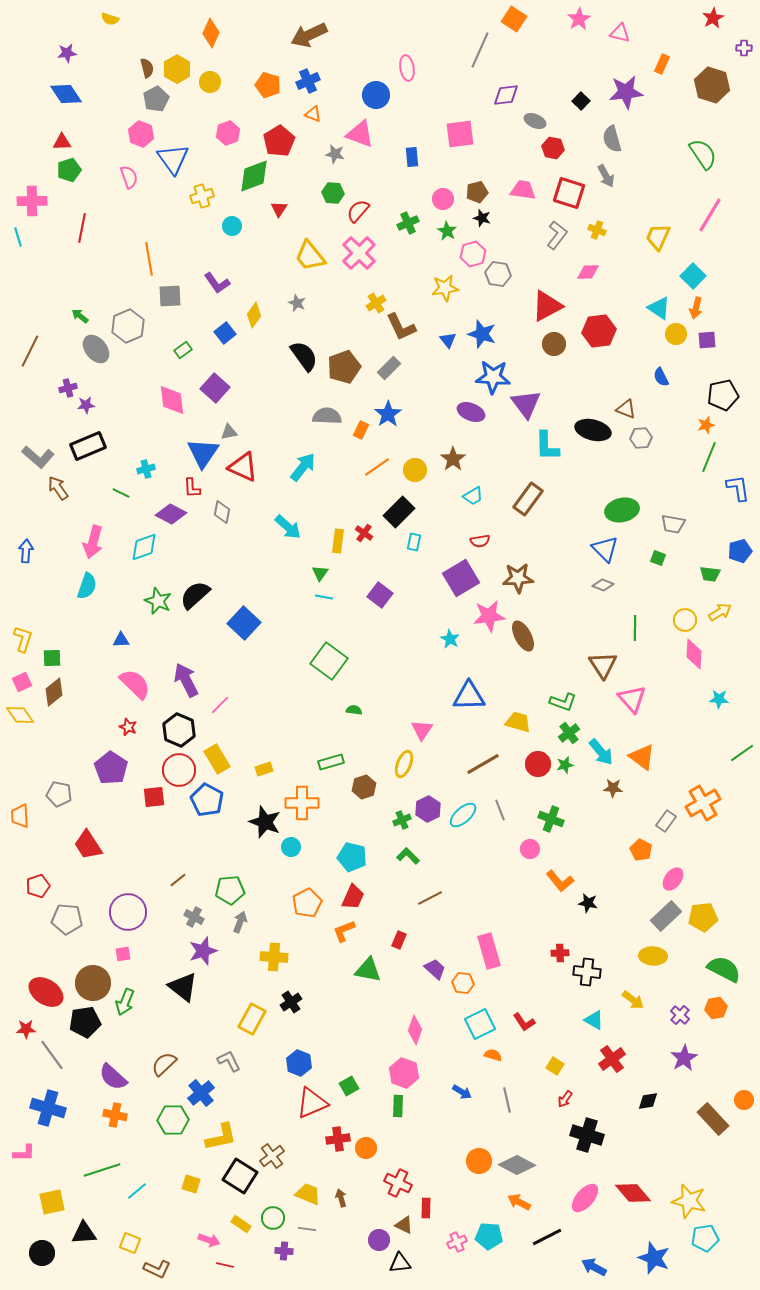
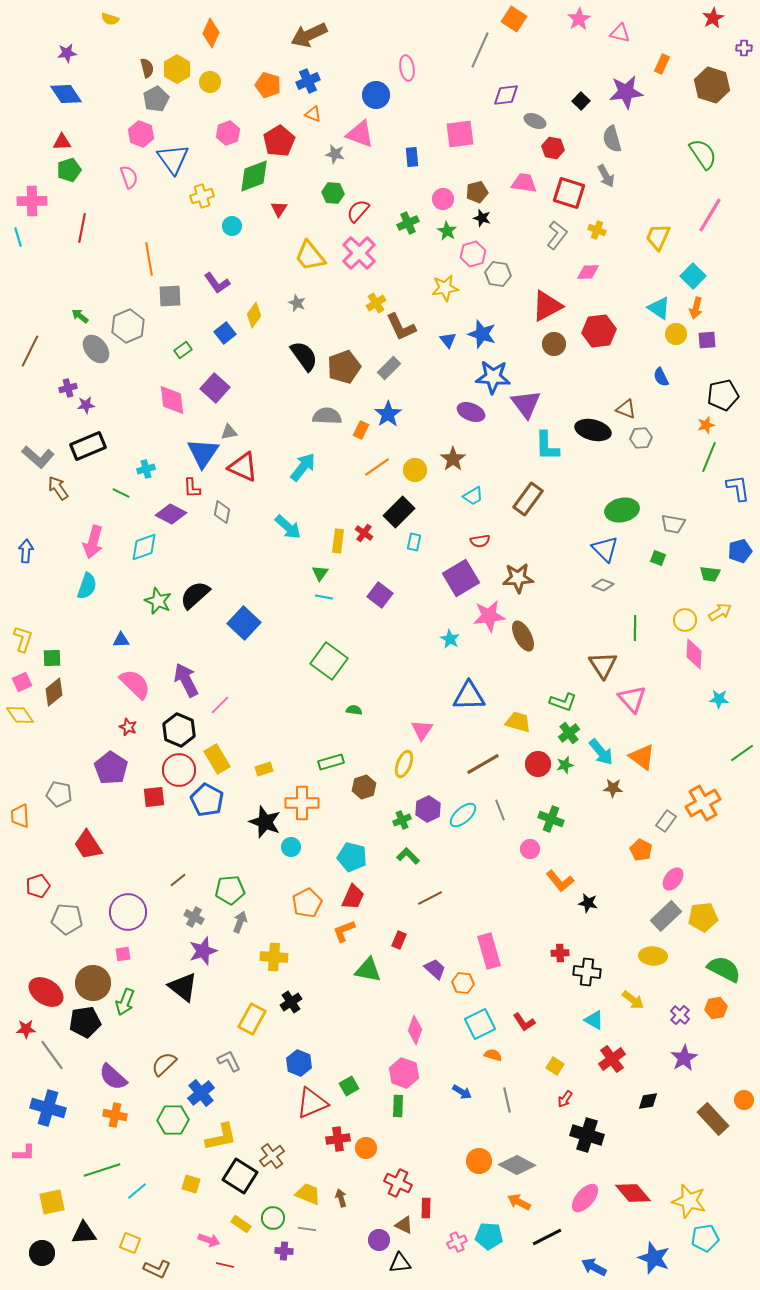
pink trapezoid at (523, 190): moved 1 px right, 7 px up
